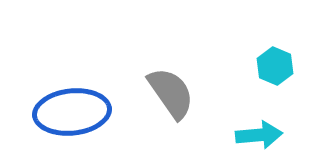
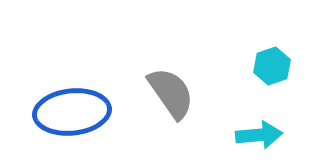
cyan hexagon: moved 3 px left; rotated 18 degrees clockwise
